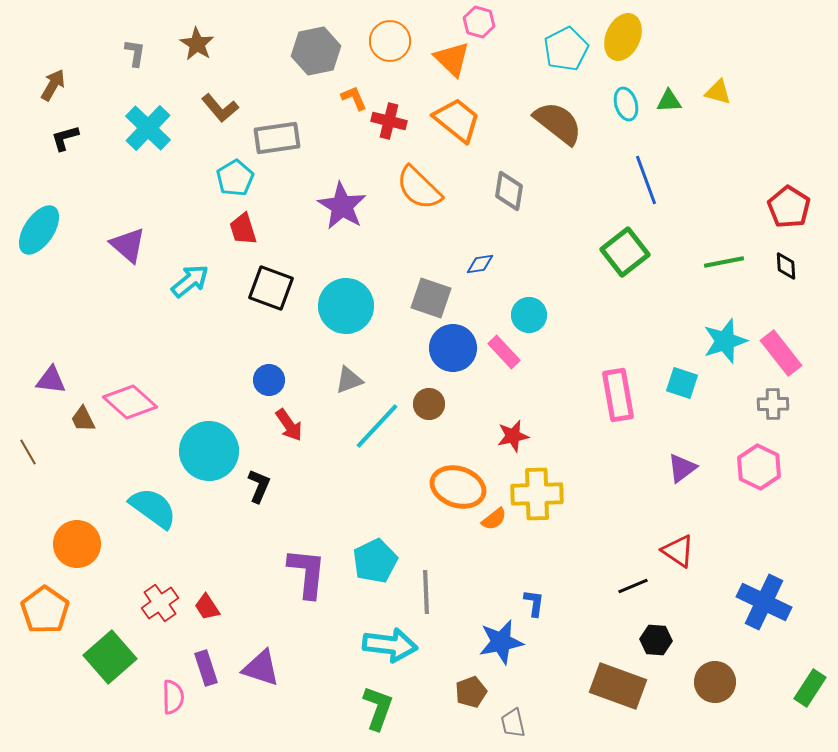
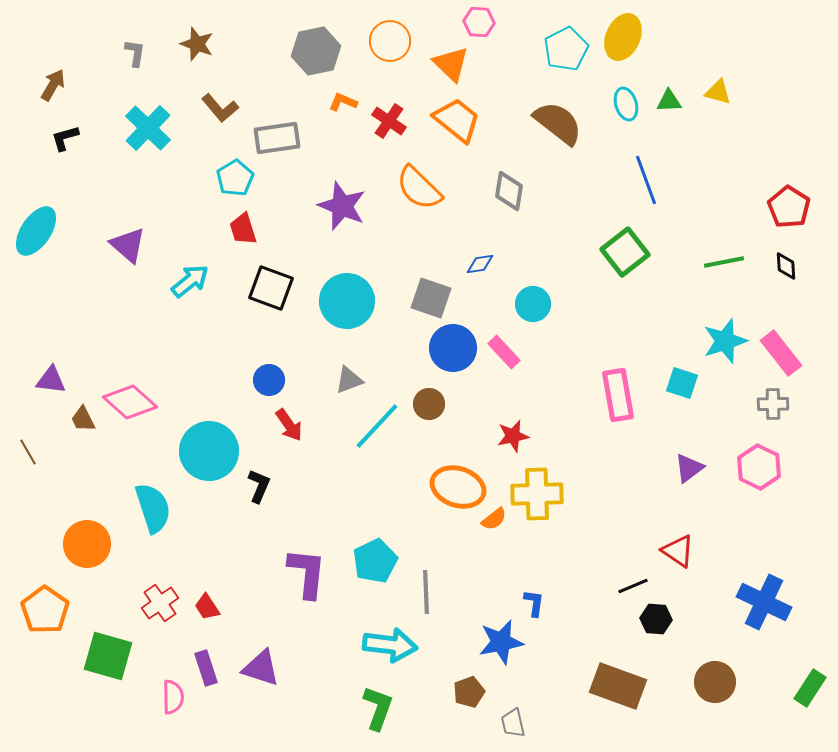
pink hexagon at (479, 22): rotated 12 degrees counterclockwise
brown star at (197, 44): rotated 12 degrees counterclockwise
orange triangle at (452, 59): moved 1 px left, 5 px down
orange L-shape at (354, 98): moved 11 px left, 4 px down; rotated 44 degrees counterclockwise
red cross at (389, 121): rotated 20 degrees clockwise
purple star at (342, 206): rotated 9 degrees counterclockwise
cyan ellipse at (39, 230): moved 3 px left, 1 px down
cyan circle at (346, 306): moved 1 px right, 5 px up
cyan circle at (529, 315): moved 4 px right, 11 px up
purple triangle at (682, 468): moved 7 px right
cyan semicircle at (153, 508): rotated 36 degrees clockwise
orange circle at (77, 544): moved 10 px right
black hexagon at (656, 640): moved 21 px up
green square at (110, 657): moved 2 px left, 1 px up; rotated 33 degrees counterclockwise
brown pentagon at (471, 692): moved 2 px left
